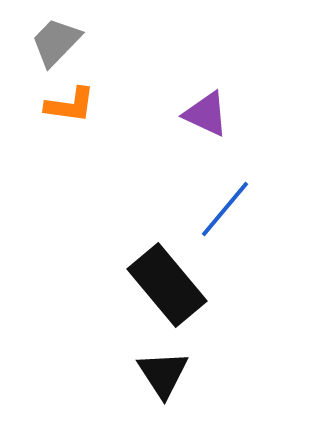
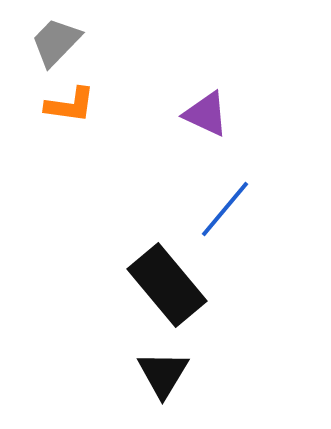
black triangle: rotated 4 degrees clockwise
